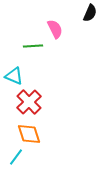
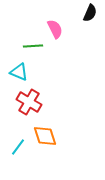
cyan triangle: moved 5 px right, 4 px up
red cross: rotated 15 degrees counterclockwise
orange diamond: moved 16 px right, 2 px down
cyan line: moved 2 px right, 10 px up
